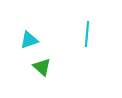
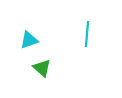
green triangle: moved 1 px down
